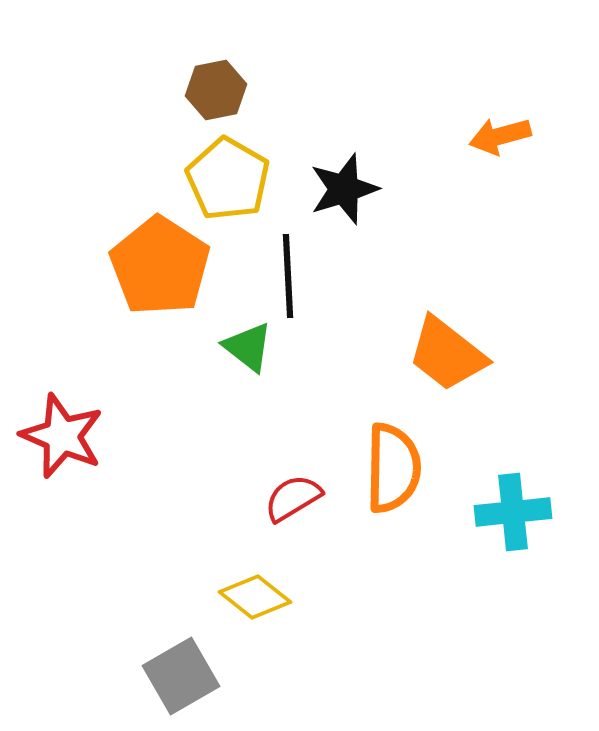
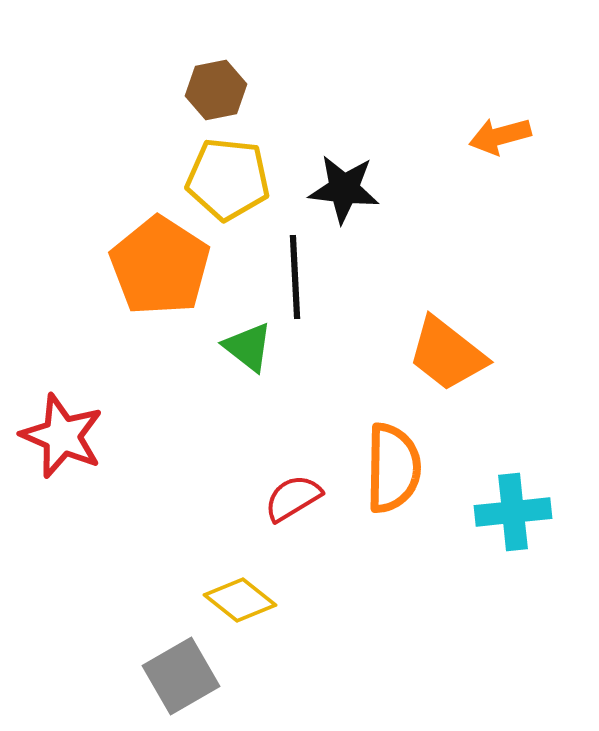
yellow pentagon: rotated 24 degrees counterclockwise
black star: rotated 24 degrees clockwise
black line: moved 7 px right, 1 px down
yellow diamond: moved 15 px left, 3 px down
